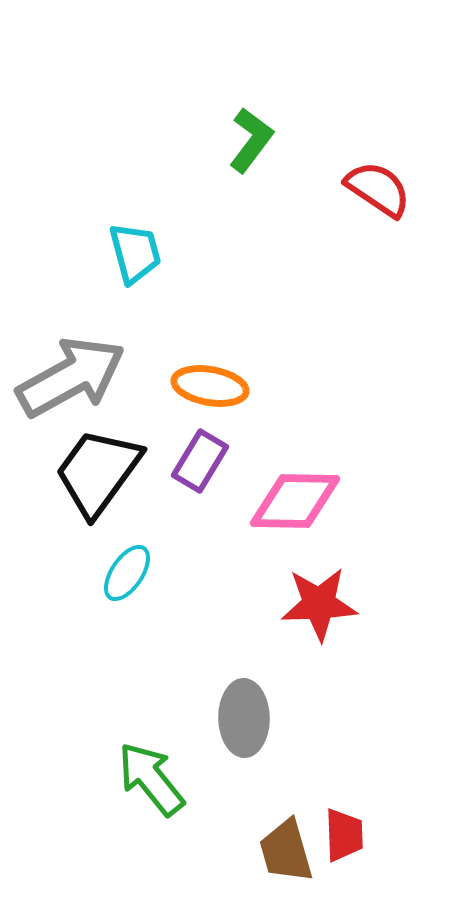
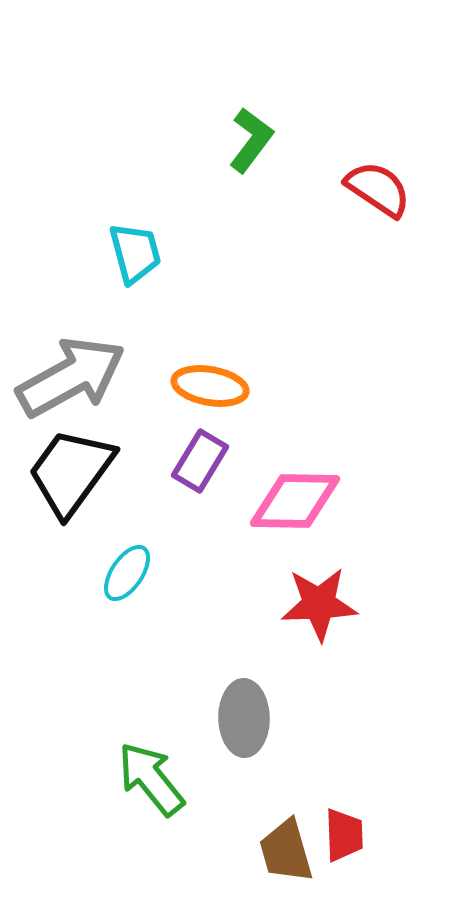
black trapezoid: moved 27 px left
